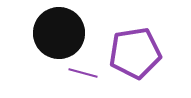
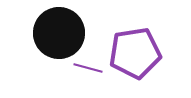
purple line: moved 5 px right, 5 px up
